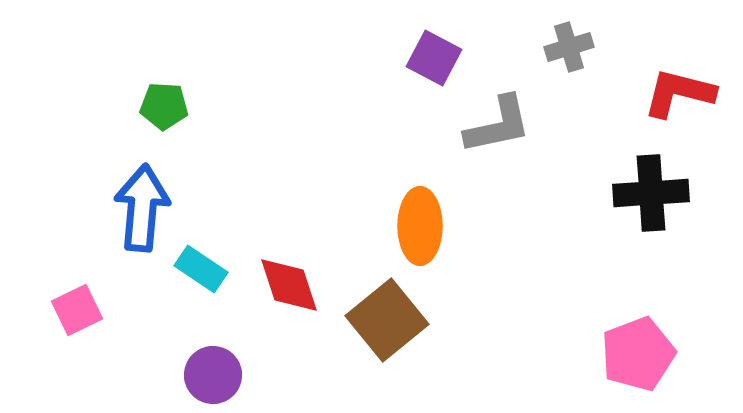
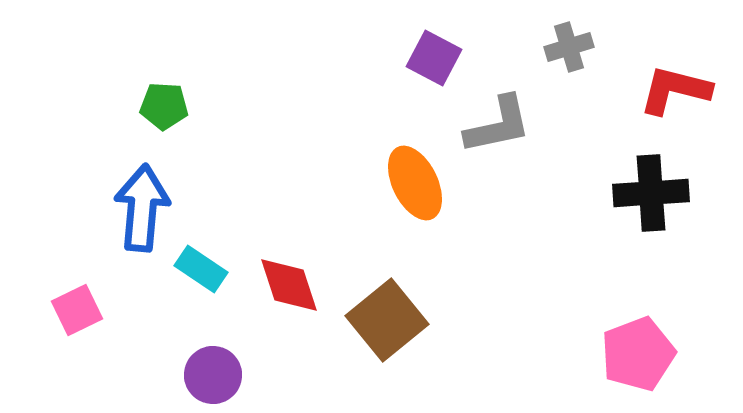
red L-shape: moved 4 px left, 3 px up
orange ellipse: moved 5 px left, 43 px up; rotated 26 degrees counterclockwise
